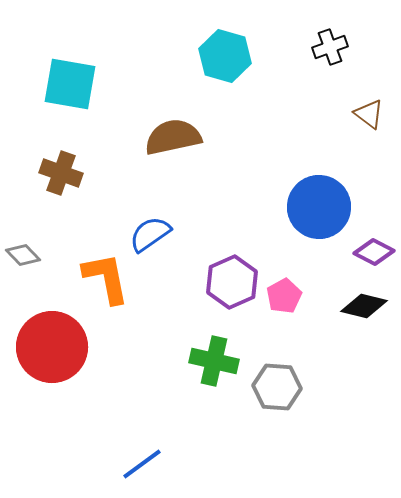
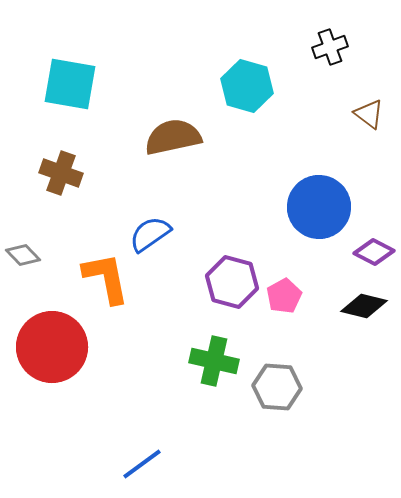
cyan hexagon: moved 22 px right, 30 px down
purple hexagon: rotated 21 degrees counterclockwise
